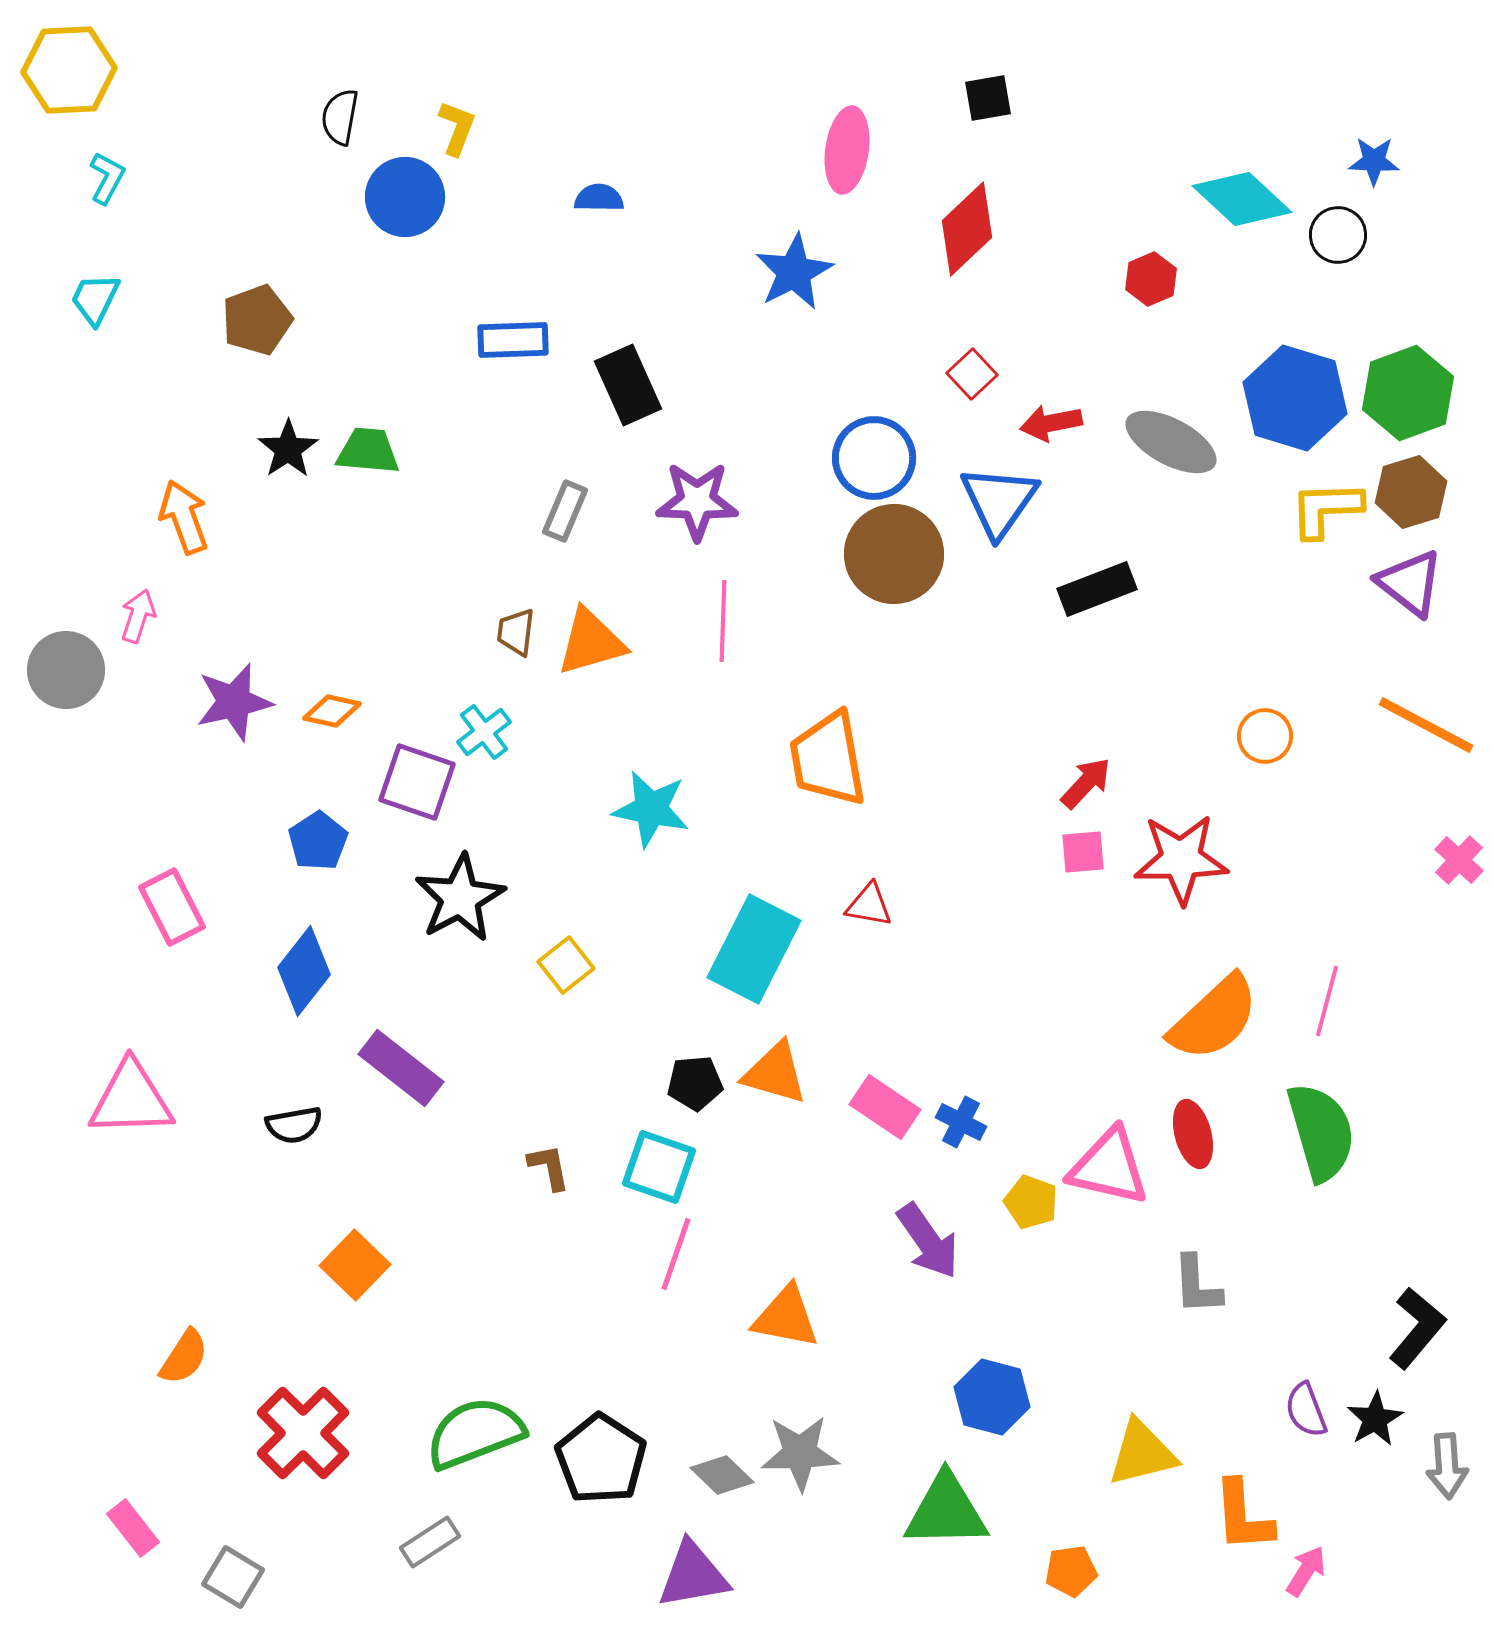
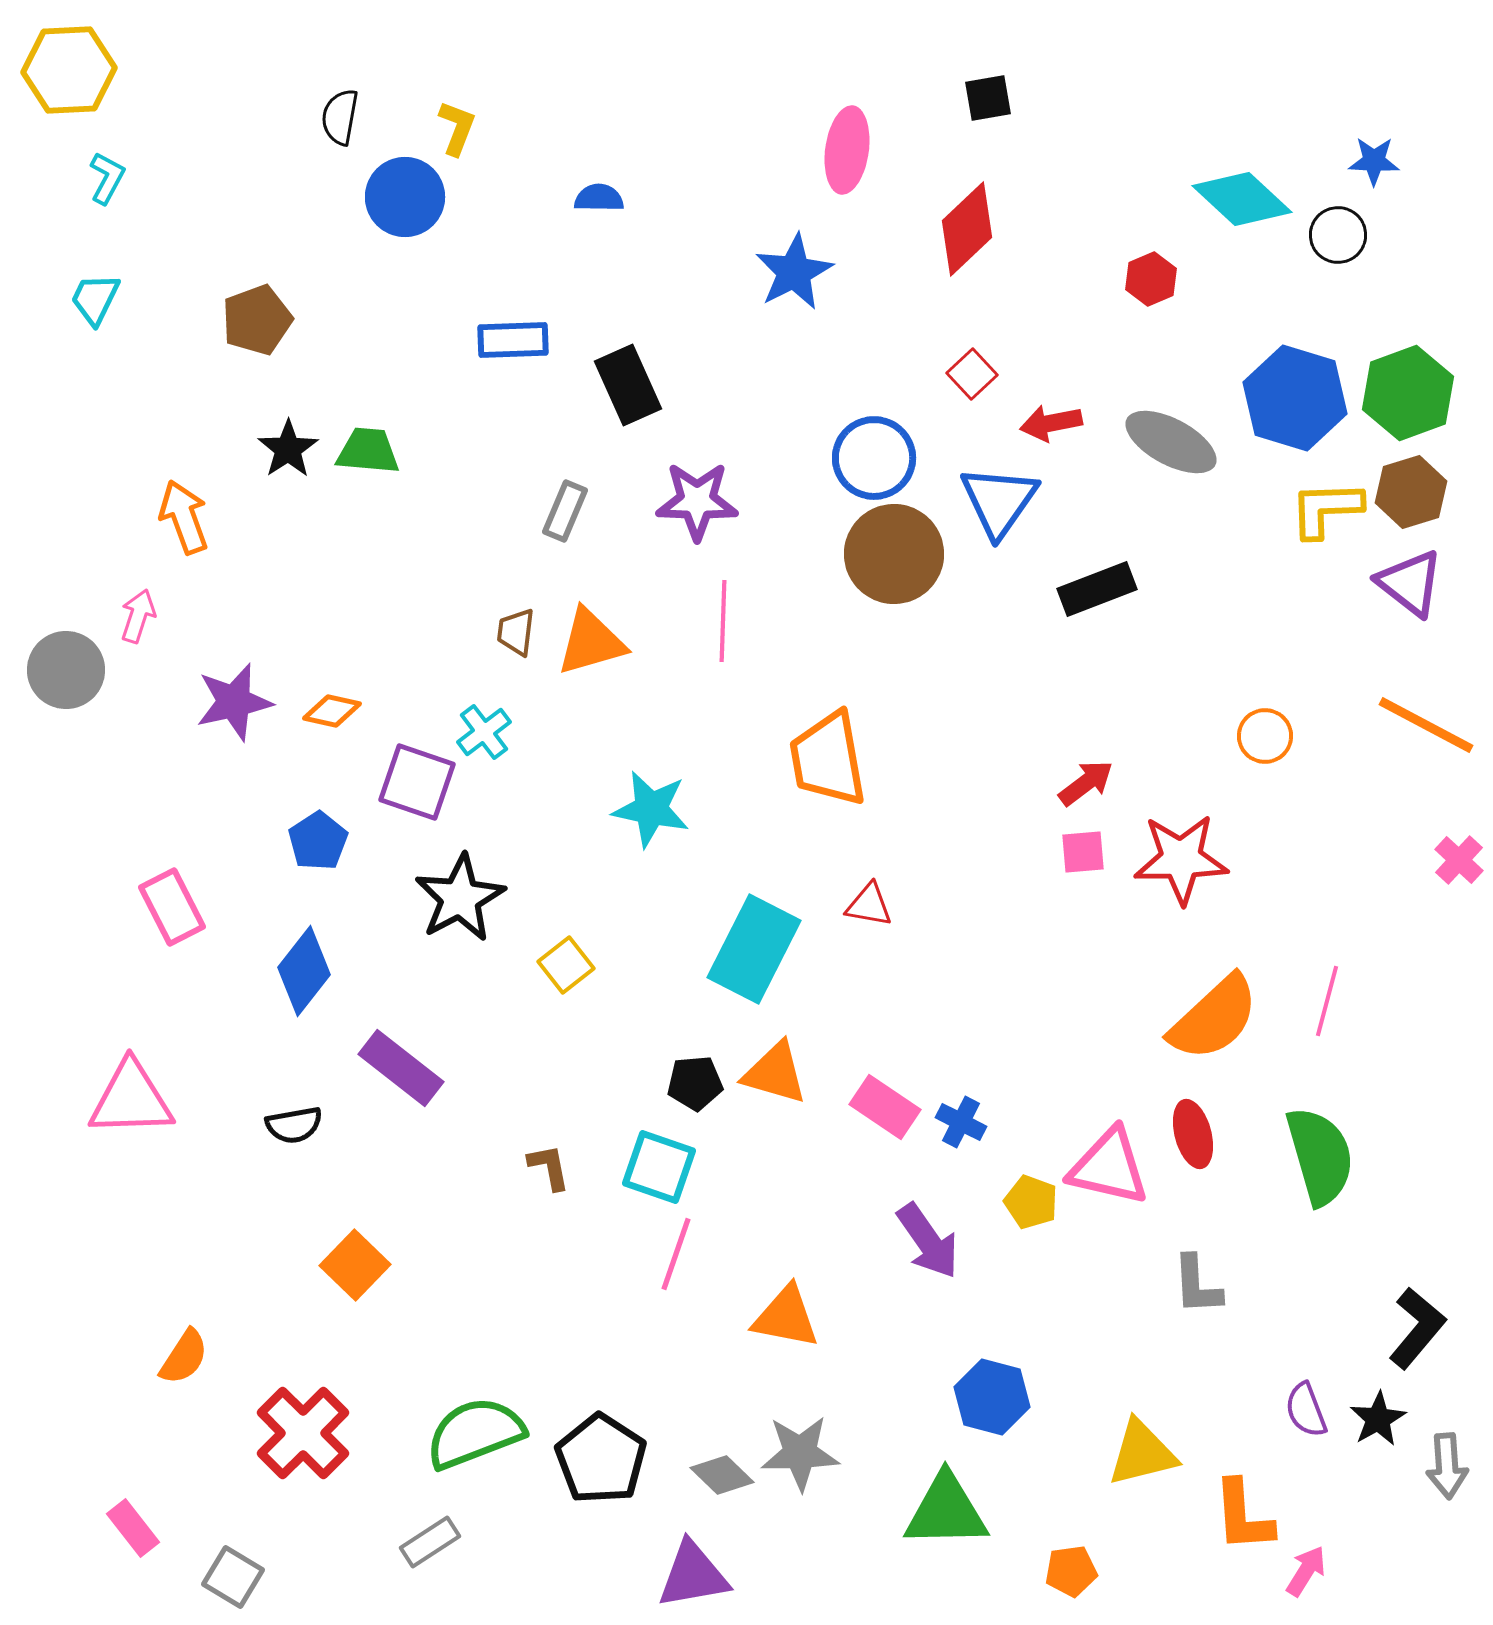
red arrow at (1086, 783): rotated 10 degrees clockwise
green semicircle at (1321, 1132): moved 1 px left, 24 px down
black star at (1375, 1419): moved 3 px right
